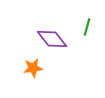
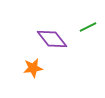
green line: moved 1 px right; rotated 48 degrees clockwise
